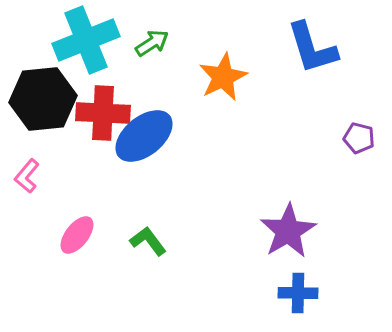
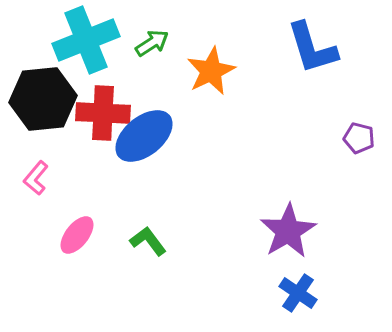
orange star: moved 12 px left, 6 px up
pink L-shape: moved 9 px right, 2 px down
blue cross: rotated 33 degrees clockwise
